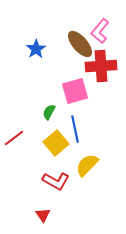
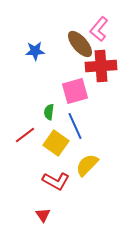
pink L-shape: moved 1 px left, 2 px up
blue star: moved 1 px left, 2 px down; rotated 30 degrees clockwise
green semicircle: rotated 21 degrees counterclockwise
blue line: moved 3 px up; rotated 12 degrees counterclockwise
red line: moved 11 px right, 3 px up
yellow square: rotated 15 degrees counterclockwise
